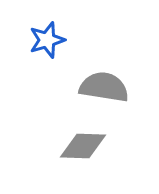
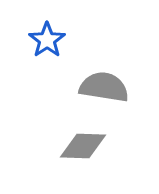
blue star: rotated 18 degrees counterclockwise
